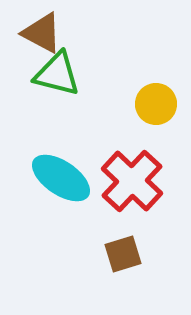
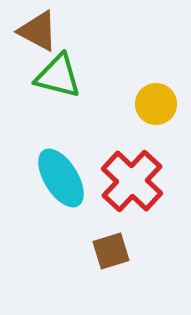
brown triangle: moved 4 px left, 2 px up
green triangle: moved 1 px right, 2 px down
cyan ellipse: rotated 24 degrees clockwise
brown square: moved 12 px left, 3 px up
